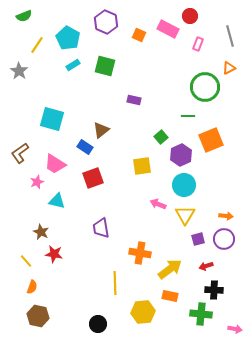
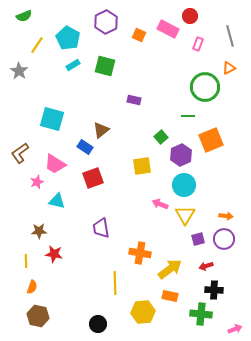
purple hexagon at (106, 22): rotated 10 degrees clockwise
pink arrow at (158, 204): moved 2 px right
brown star at (41, 232): moved 2 px left, 1 px up; rotated 28 degrees counterclockwise
yellow line at (26, 261): rotated 40 degrees clockwise
pink arrow at (235, 329): rotated 32 degrees counterclockwise
